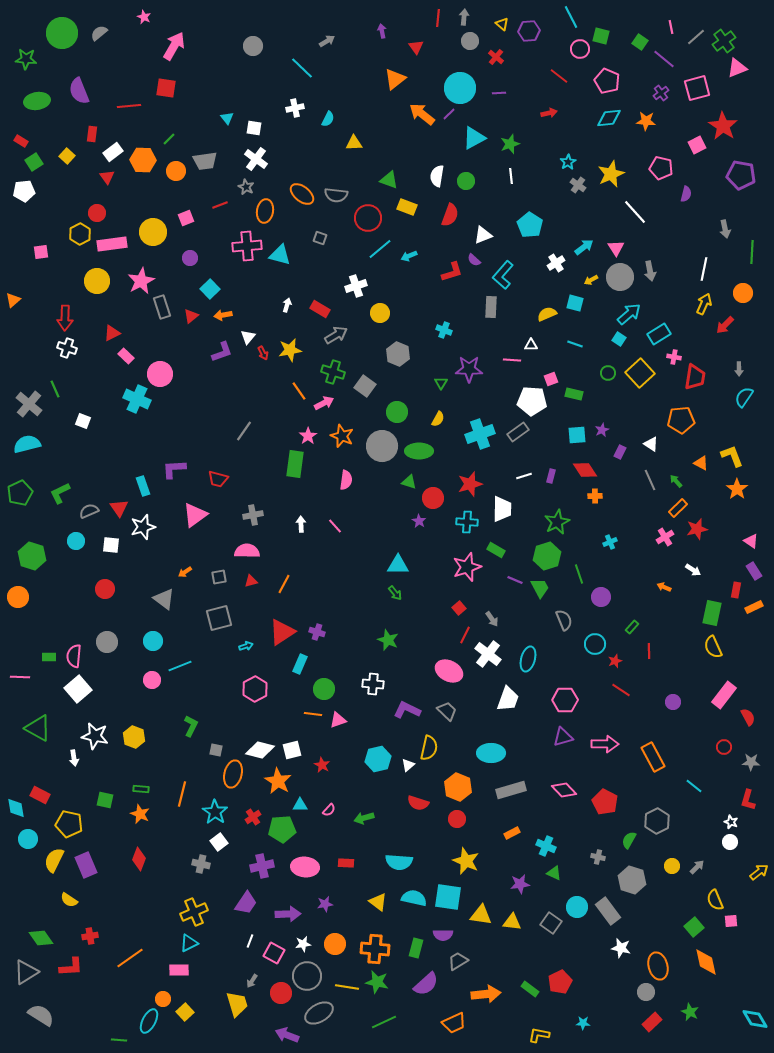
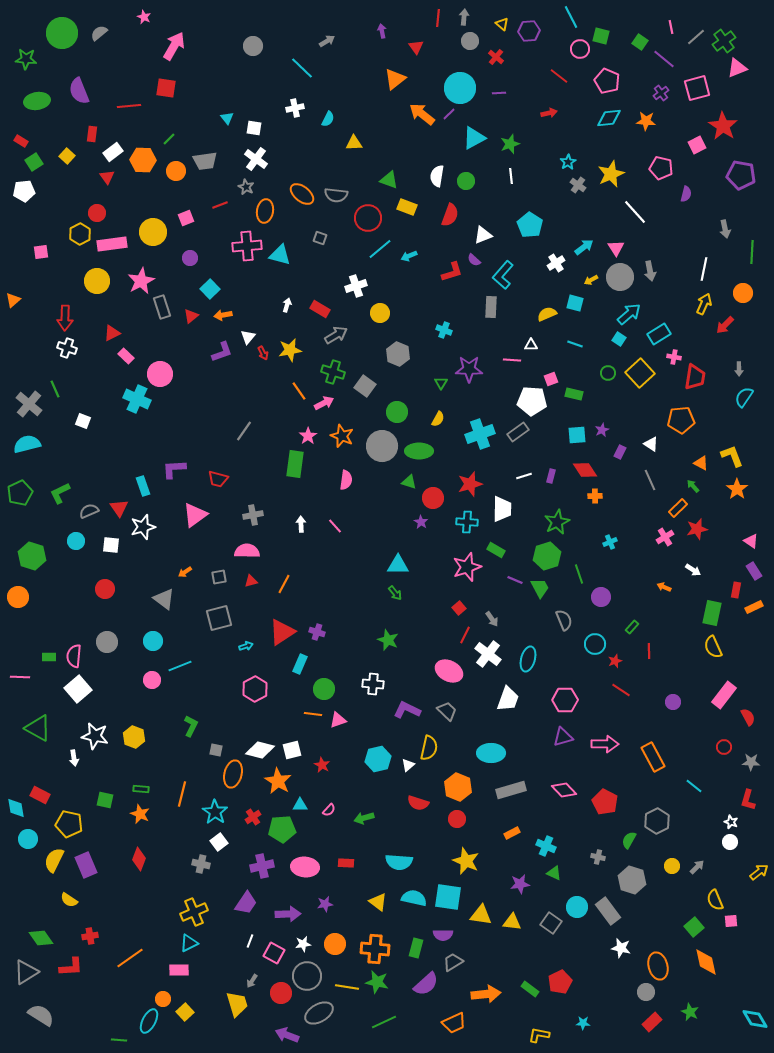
green arrow at (676, 481): moved 17 px right, 5 px down
purple star at (419, 521): moved 2 px right, 1 px down
gray trapezoid at (458, 961): moved 5 px left, 1 px down
